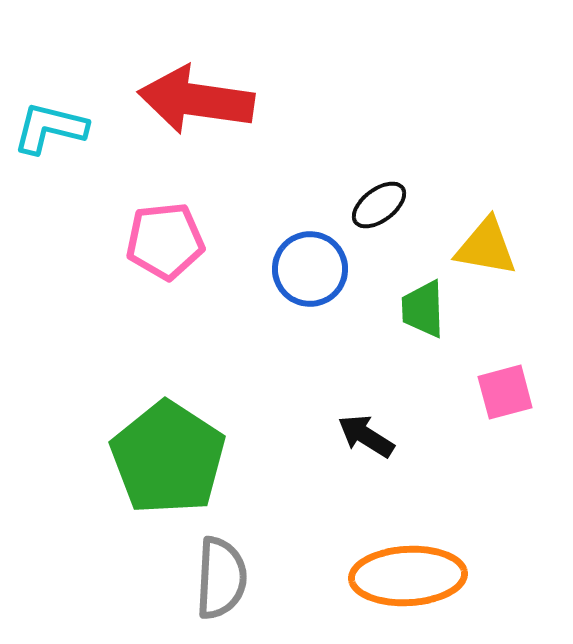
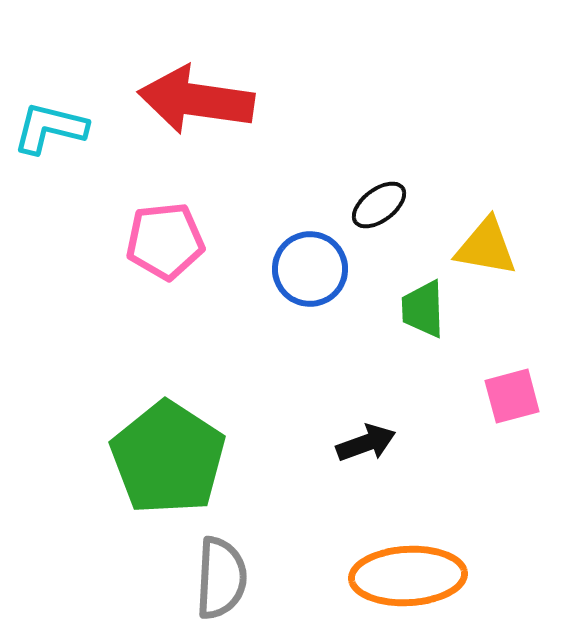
pink square: moved 7 px right, 4 px down
black arrow: moved 7 px down; rotated 128 degrees clockwise
